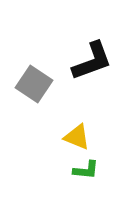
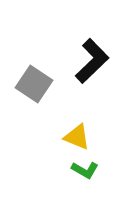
black L-shape: rotated 24 degrees counterclockwise
green L-shape: moved 1 px left; rotated 24 degrees clockwise
